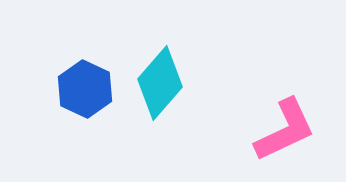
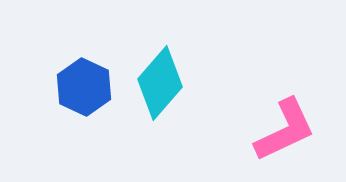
blue hexagon: moved 1 px left, 2 px up
